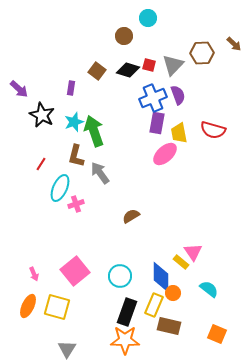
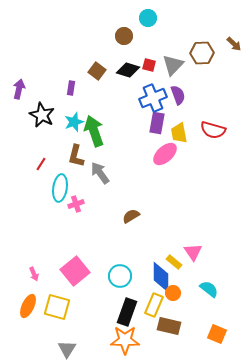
purple arrow at (19, 89): rotated 120 degrees counterclockwise
cyan ellipse at (60, 188): rotated 16 degrees counterclockwise
yellow rectangle at (181, 262): moved 7 px left
